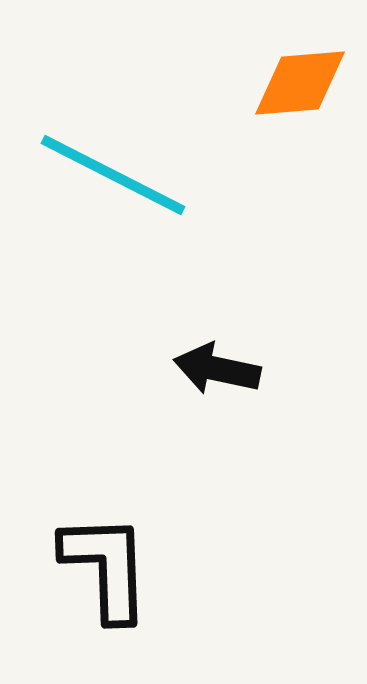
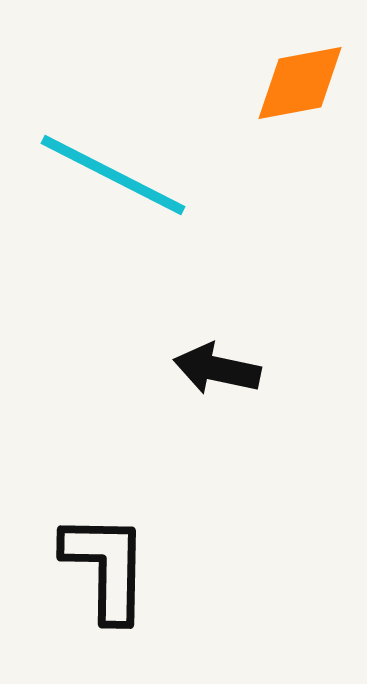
orange diamond: rotated 6 degrees counterclockwise
black L-shape: rotated 3 degrees clockwise
